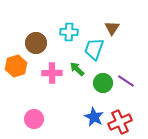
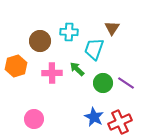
brown circle: moved 4 px right, 2 px up
purple line: moved 2 px down
